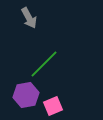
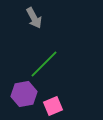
gray arrow: moved 5 px right
purple hexagon: moved 2 px left, 1 px up
